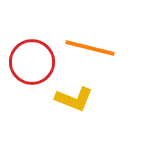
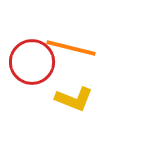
orange line: moved 19 px left
